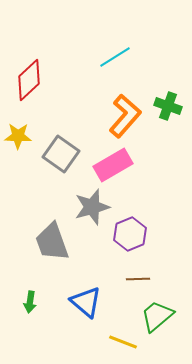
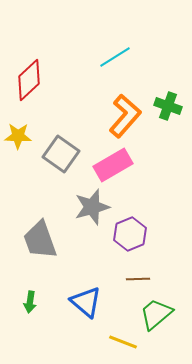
gray trapezoid: moved 12 px left, 2 px up
green trapezoid: moved 1 px left, 2 px up
